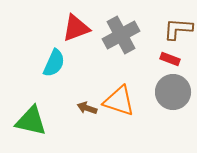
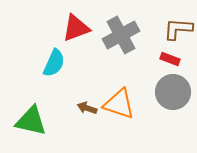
orange triangle: moved 3 px down
